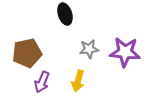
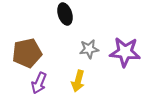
purple arrow: moved 3 px left, 1 px down
